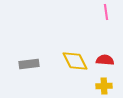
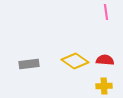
yellow diamond: rotated 28 degrees counterclockwise
